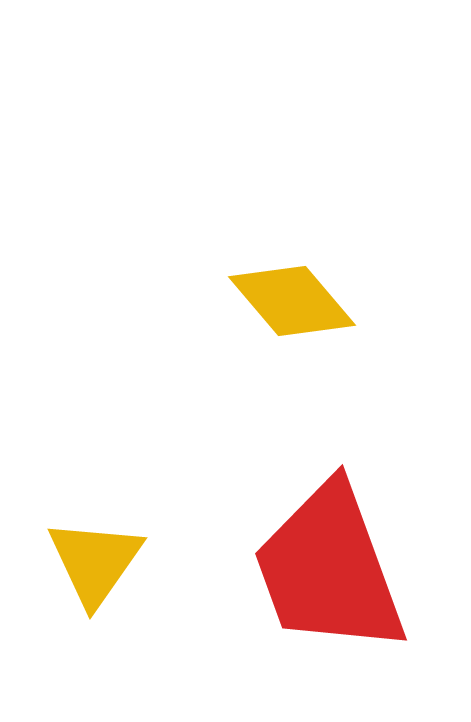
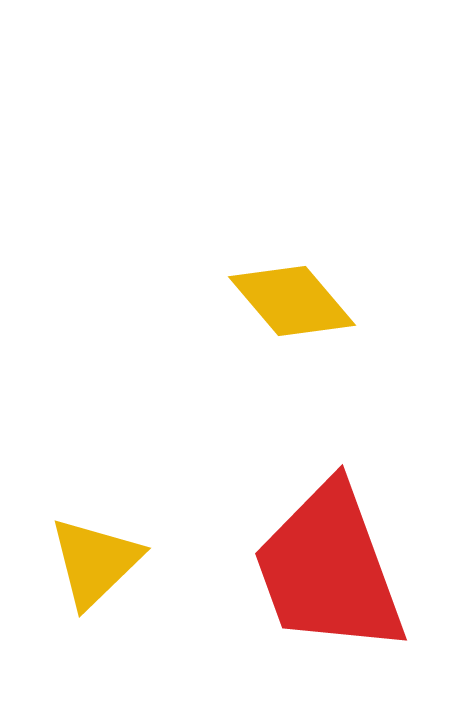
yellow triangle: rotated 11 degrees clockwise
